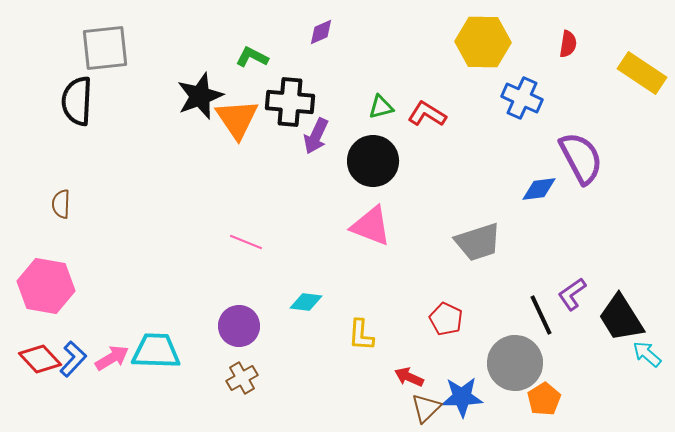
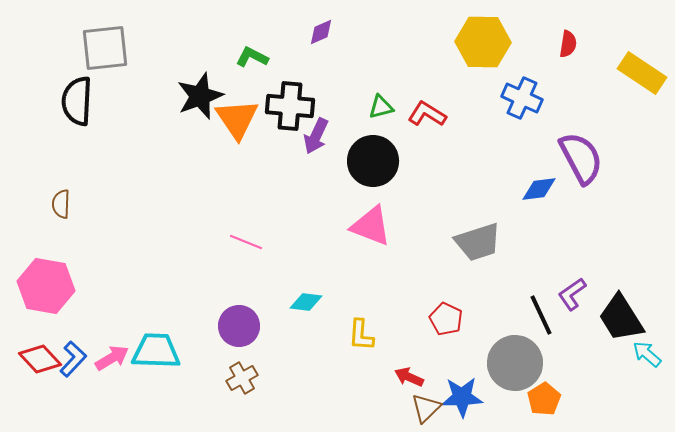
black cross: moved 4 px down
